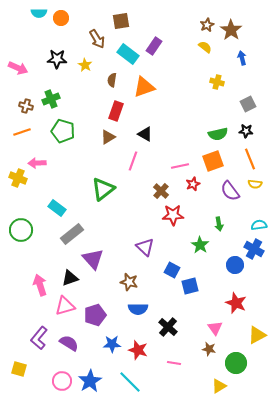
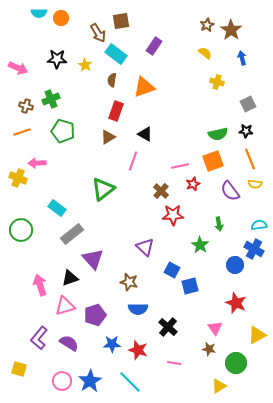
brown arrow at (97, 39): moved 1 px right, 6 px up
yellow semicircle at (205, 47): moved 6 px down
cyan rectangle at (128, 54): moved 12 px left
